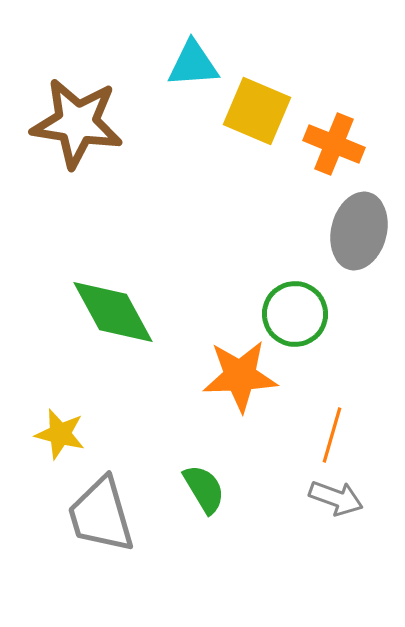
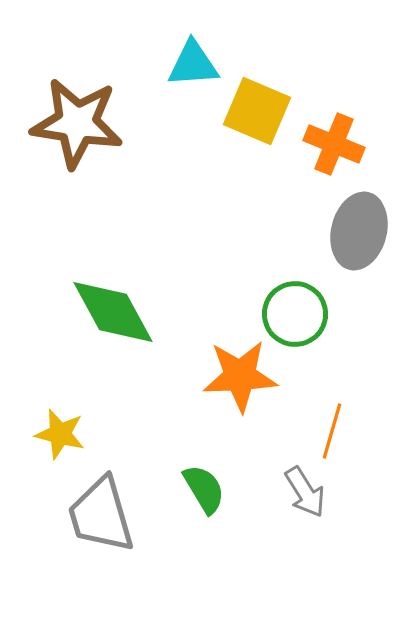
orange line: moved 4 px up
gray arrow: moved 31 px left, 6 px up; rotated 38 degrees clockwise
